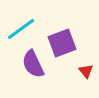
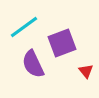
cyan line: moved 3 px right, 2 px up
